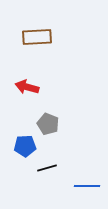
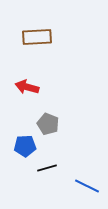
blue line: rotated 25 degrees clockwise
